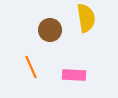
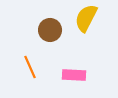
yellow semicircle: rotated 144 degrees counterclockwise
orange line: moved 1 px left
